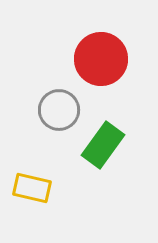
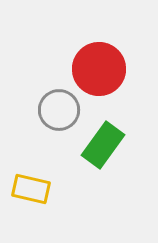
red circle: moved 2 px left, 10 px down
yellow rectangle: moved 1 px left, 1 px down
